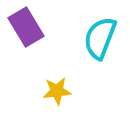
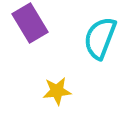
purple rectangle: moved 4 px right, 4 px up
